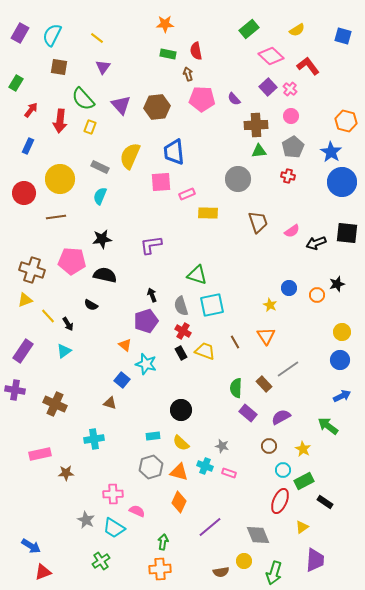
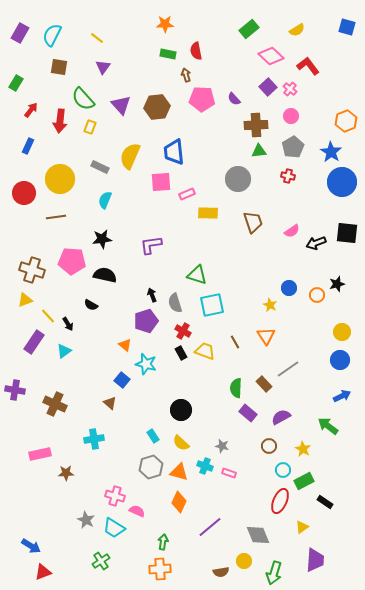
blue square at (343, 36): moved 4 px right, 9 px up
brown arrow at (188, 74): moved 2 px left, 1 px down
orange hexagon at (346, 121): rotated 25 degrees clockwise
cyan semicircle at (100, 196): moved 5 px right, 4 px down
brown trapezoid at (258, 222): moved 5 px left
gray semicircle at (181, 306): moved 6 px left, 3 px up
purple rectangle at (23, 351): moved 11 px right, 9 px up
brown triangle at (110, 403): rotated 24 degrees clockwise
cyan rectangle at (153, 436): rotated 64 degrees clockwise
pink cross at (113, 494): moved 2 px right, 2 px down; rotated 18 degrees clockwise
